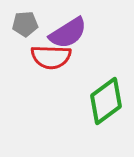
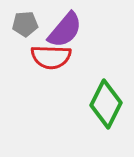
purple semicircle: moved 3 px left, 3 px up; rotated 18 degrees counterclockwise
green diamond: moved 3 px down; rotated 27 degrees counterclockwise
